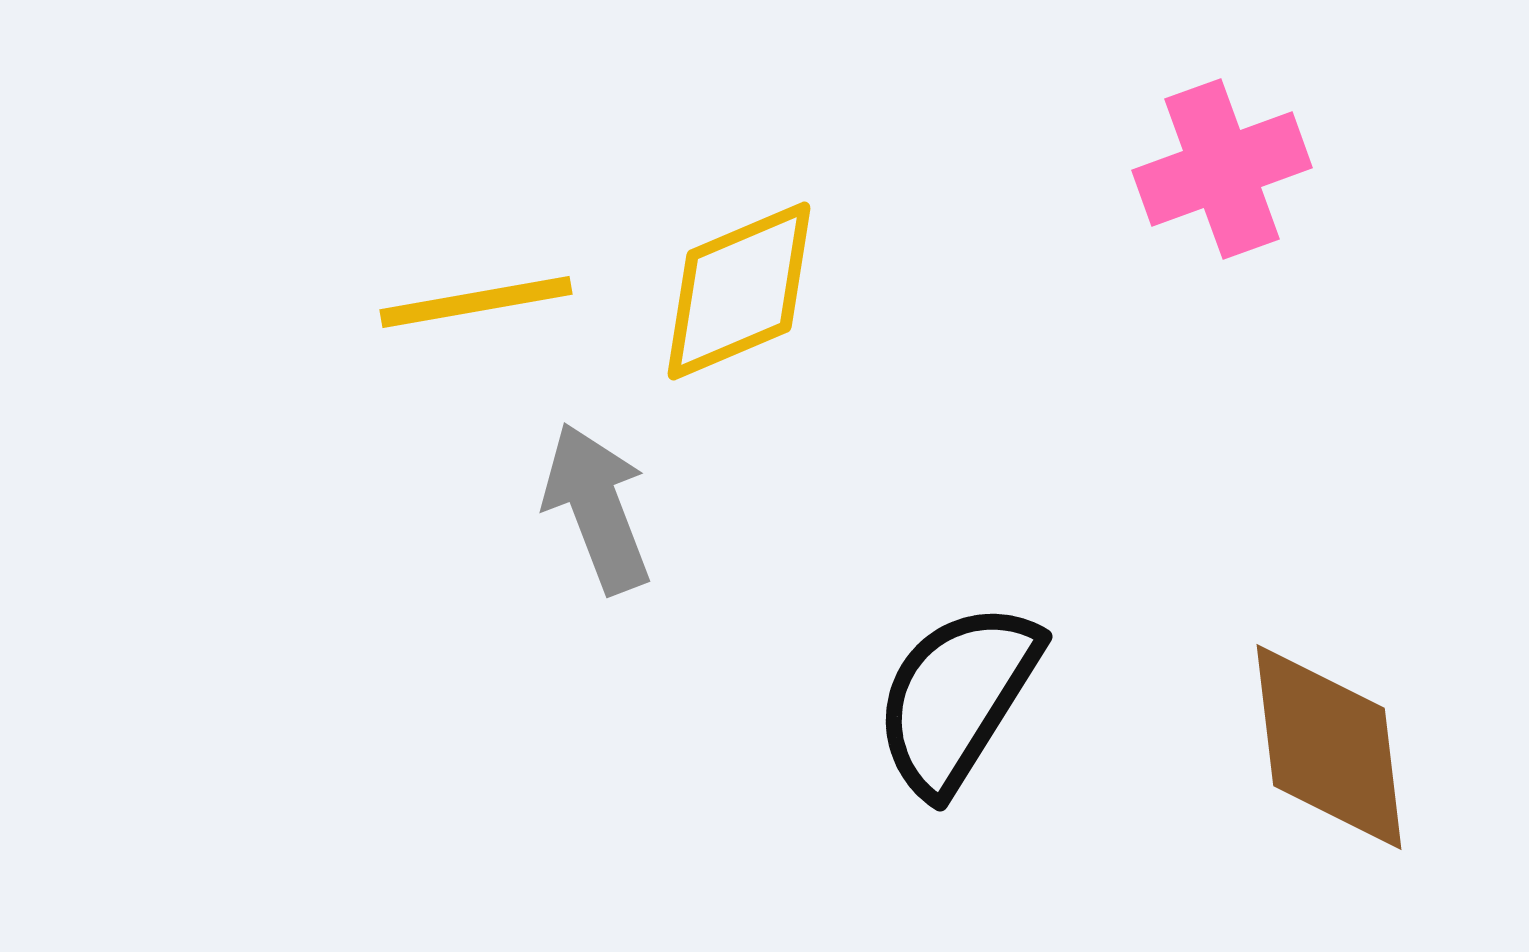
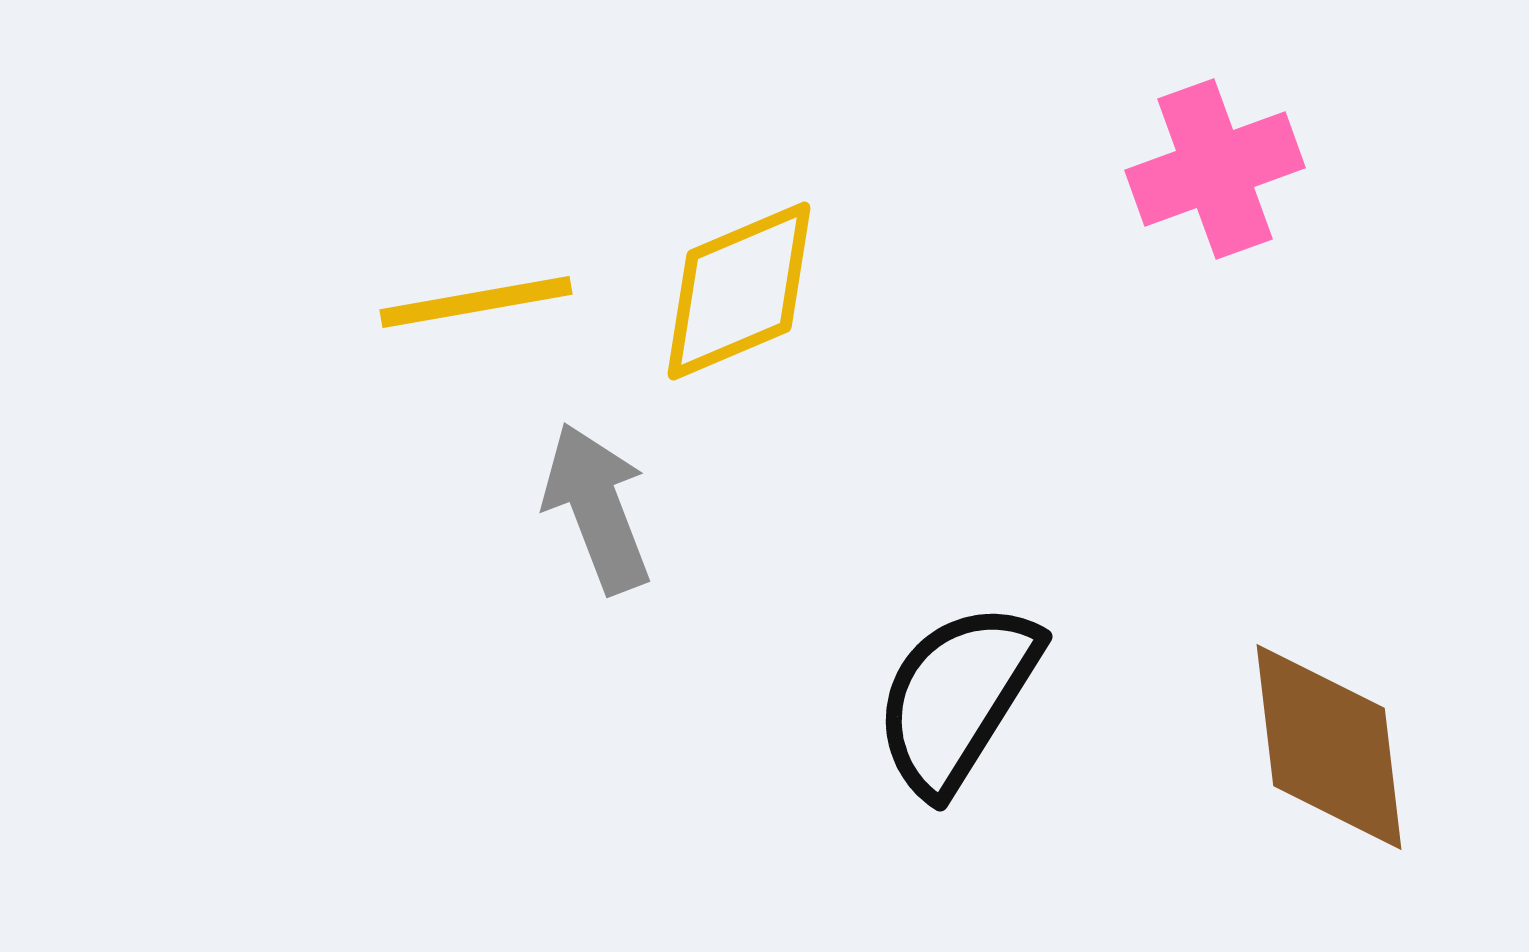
pink cross: moved 7 px left
